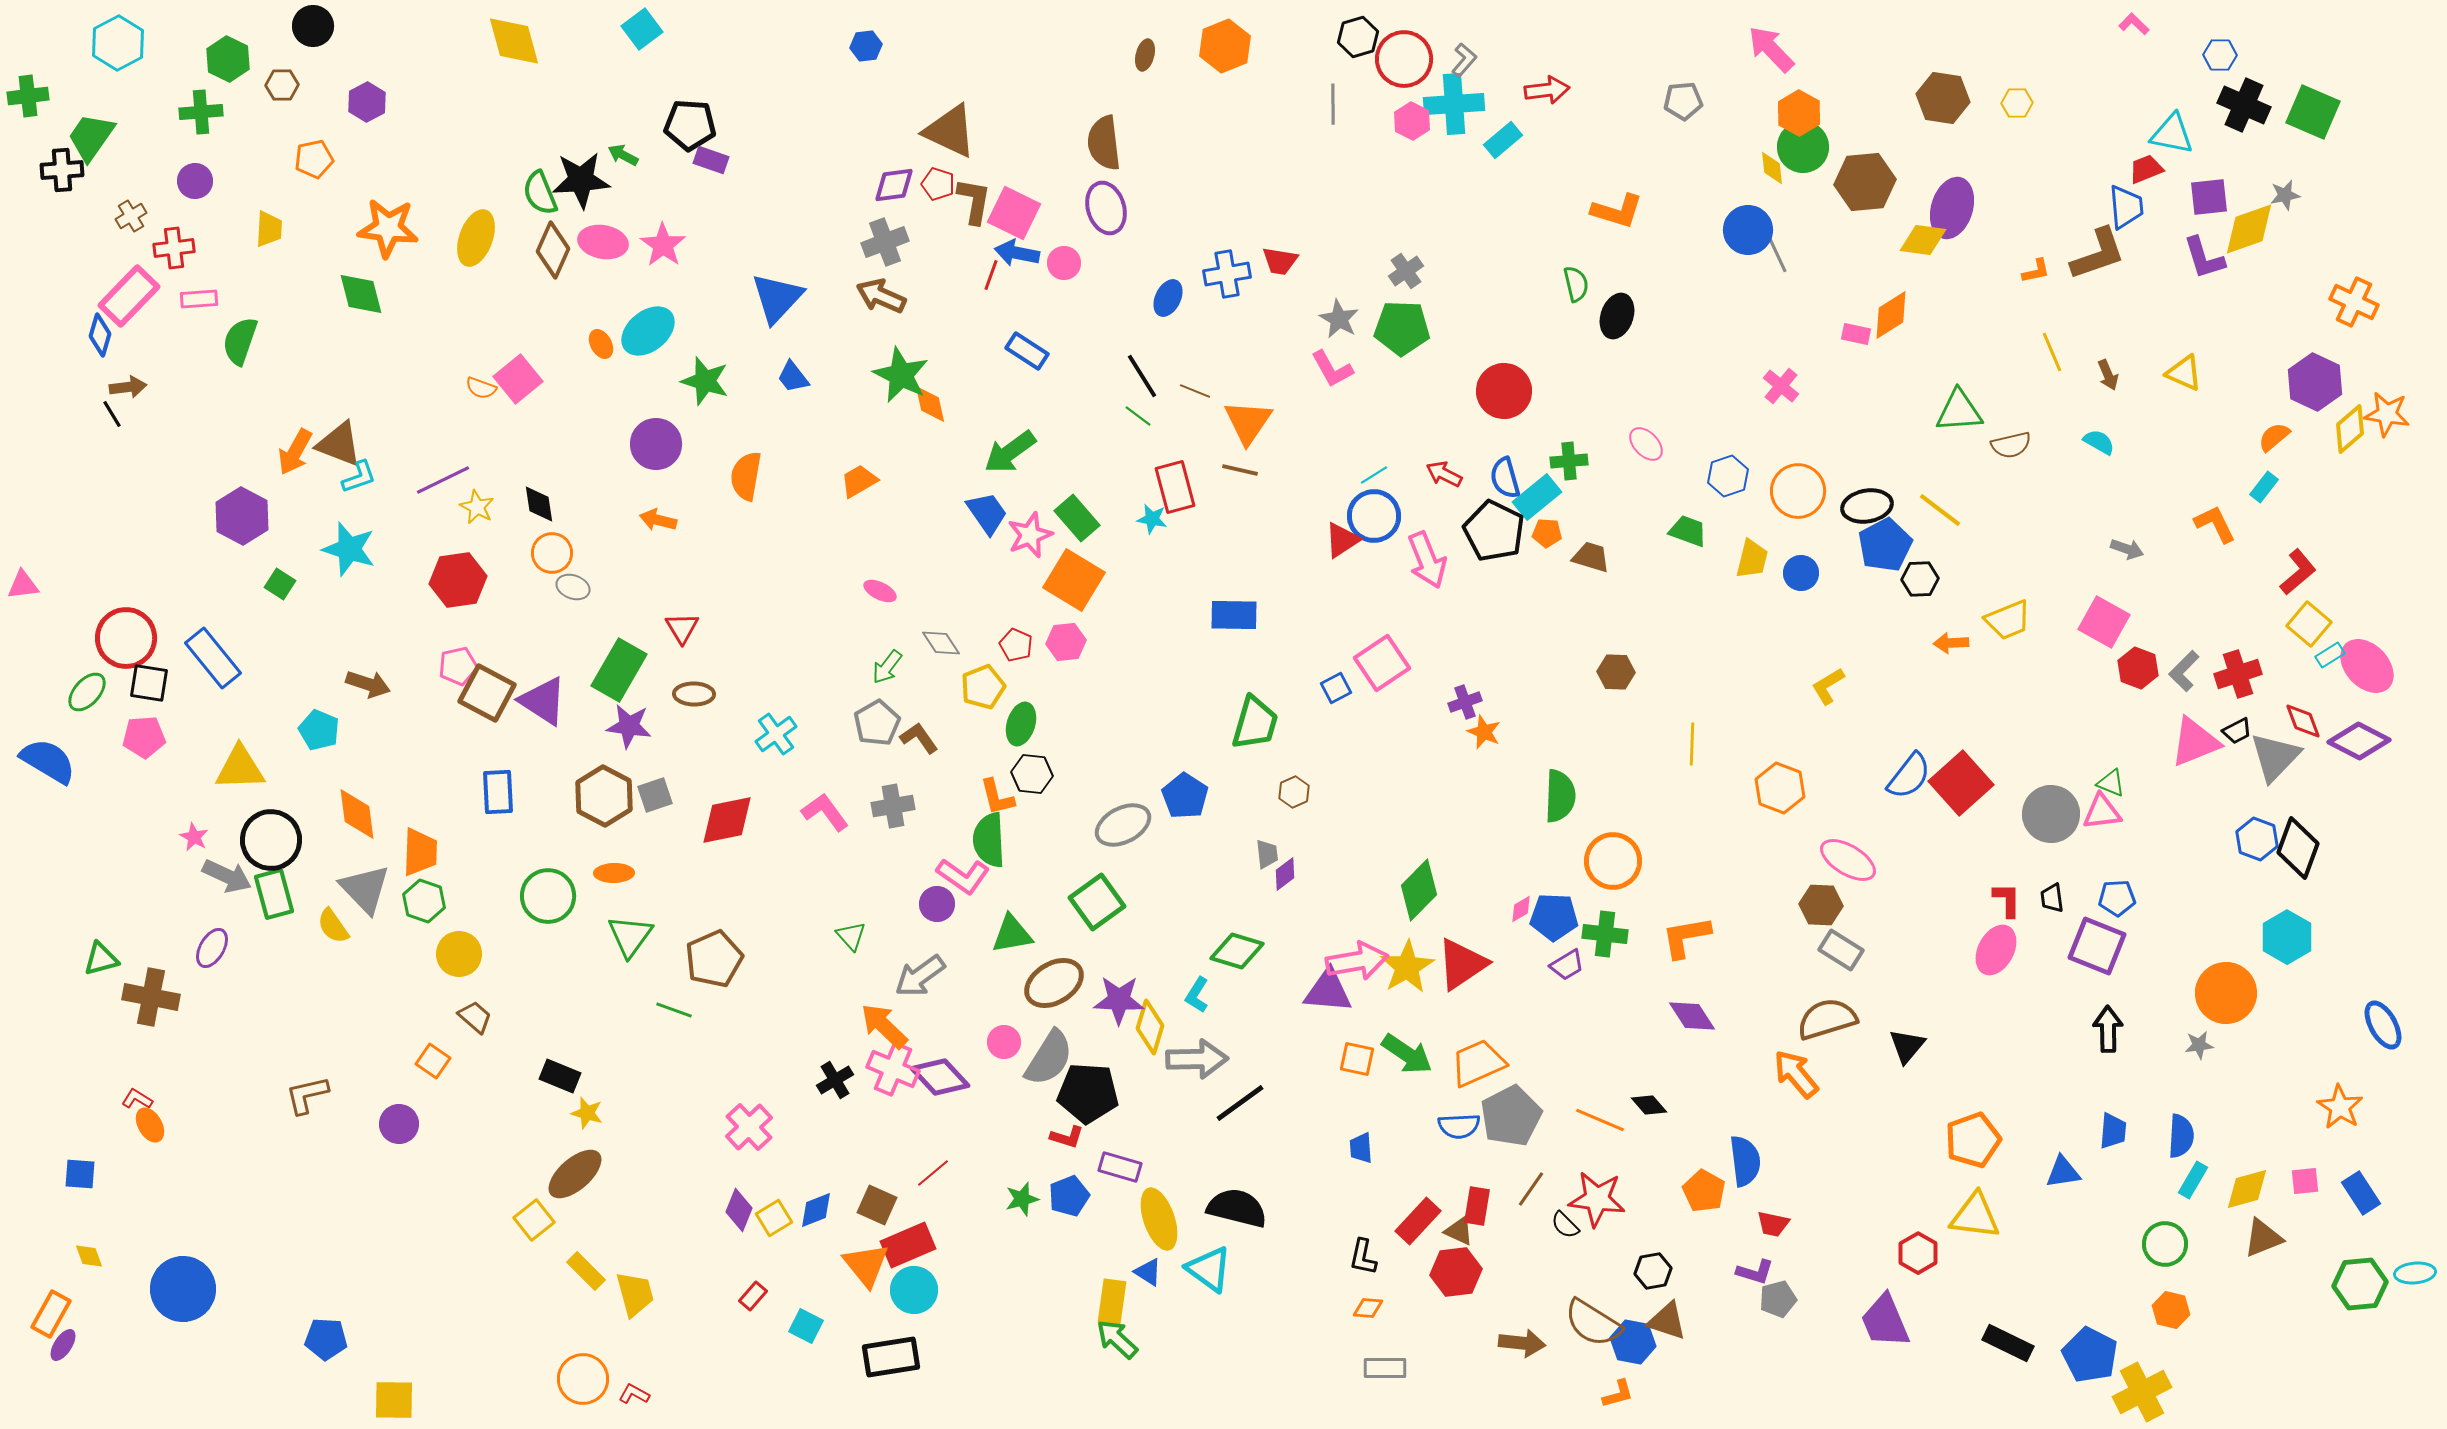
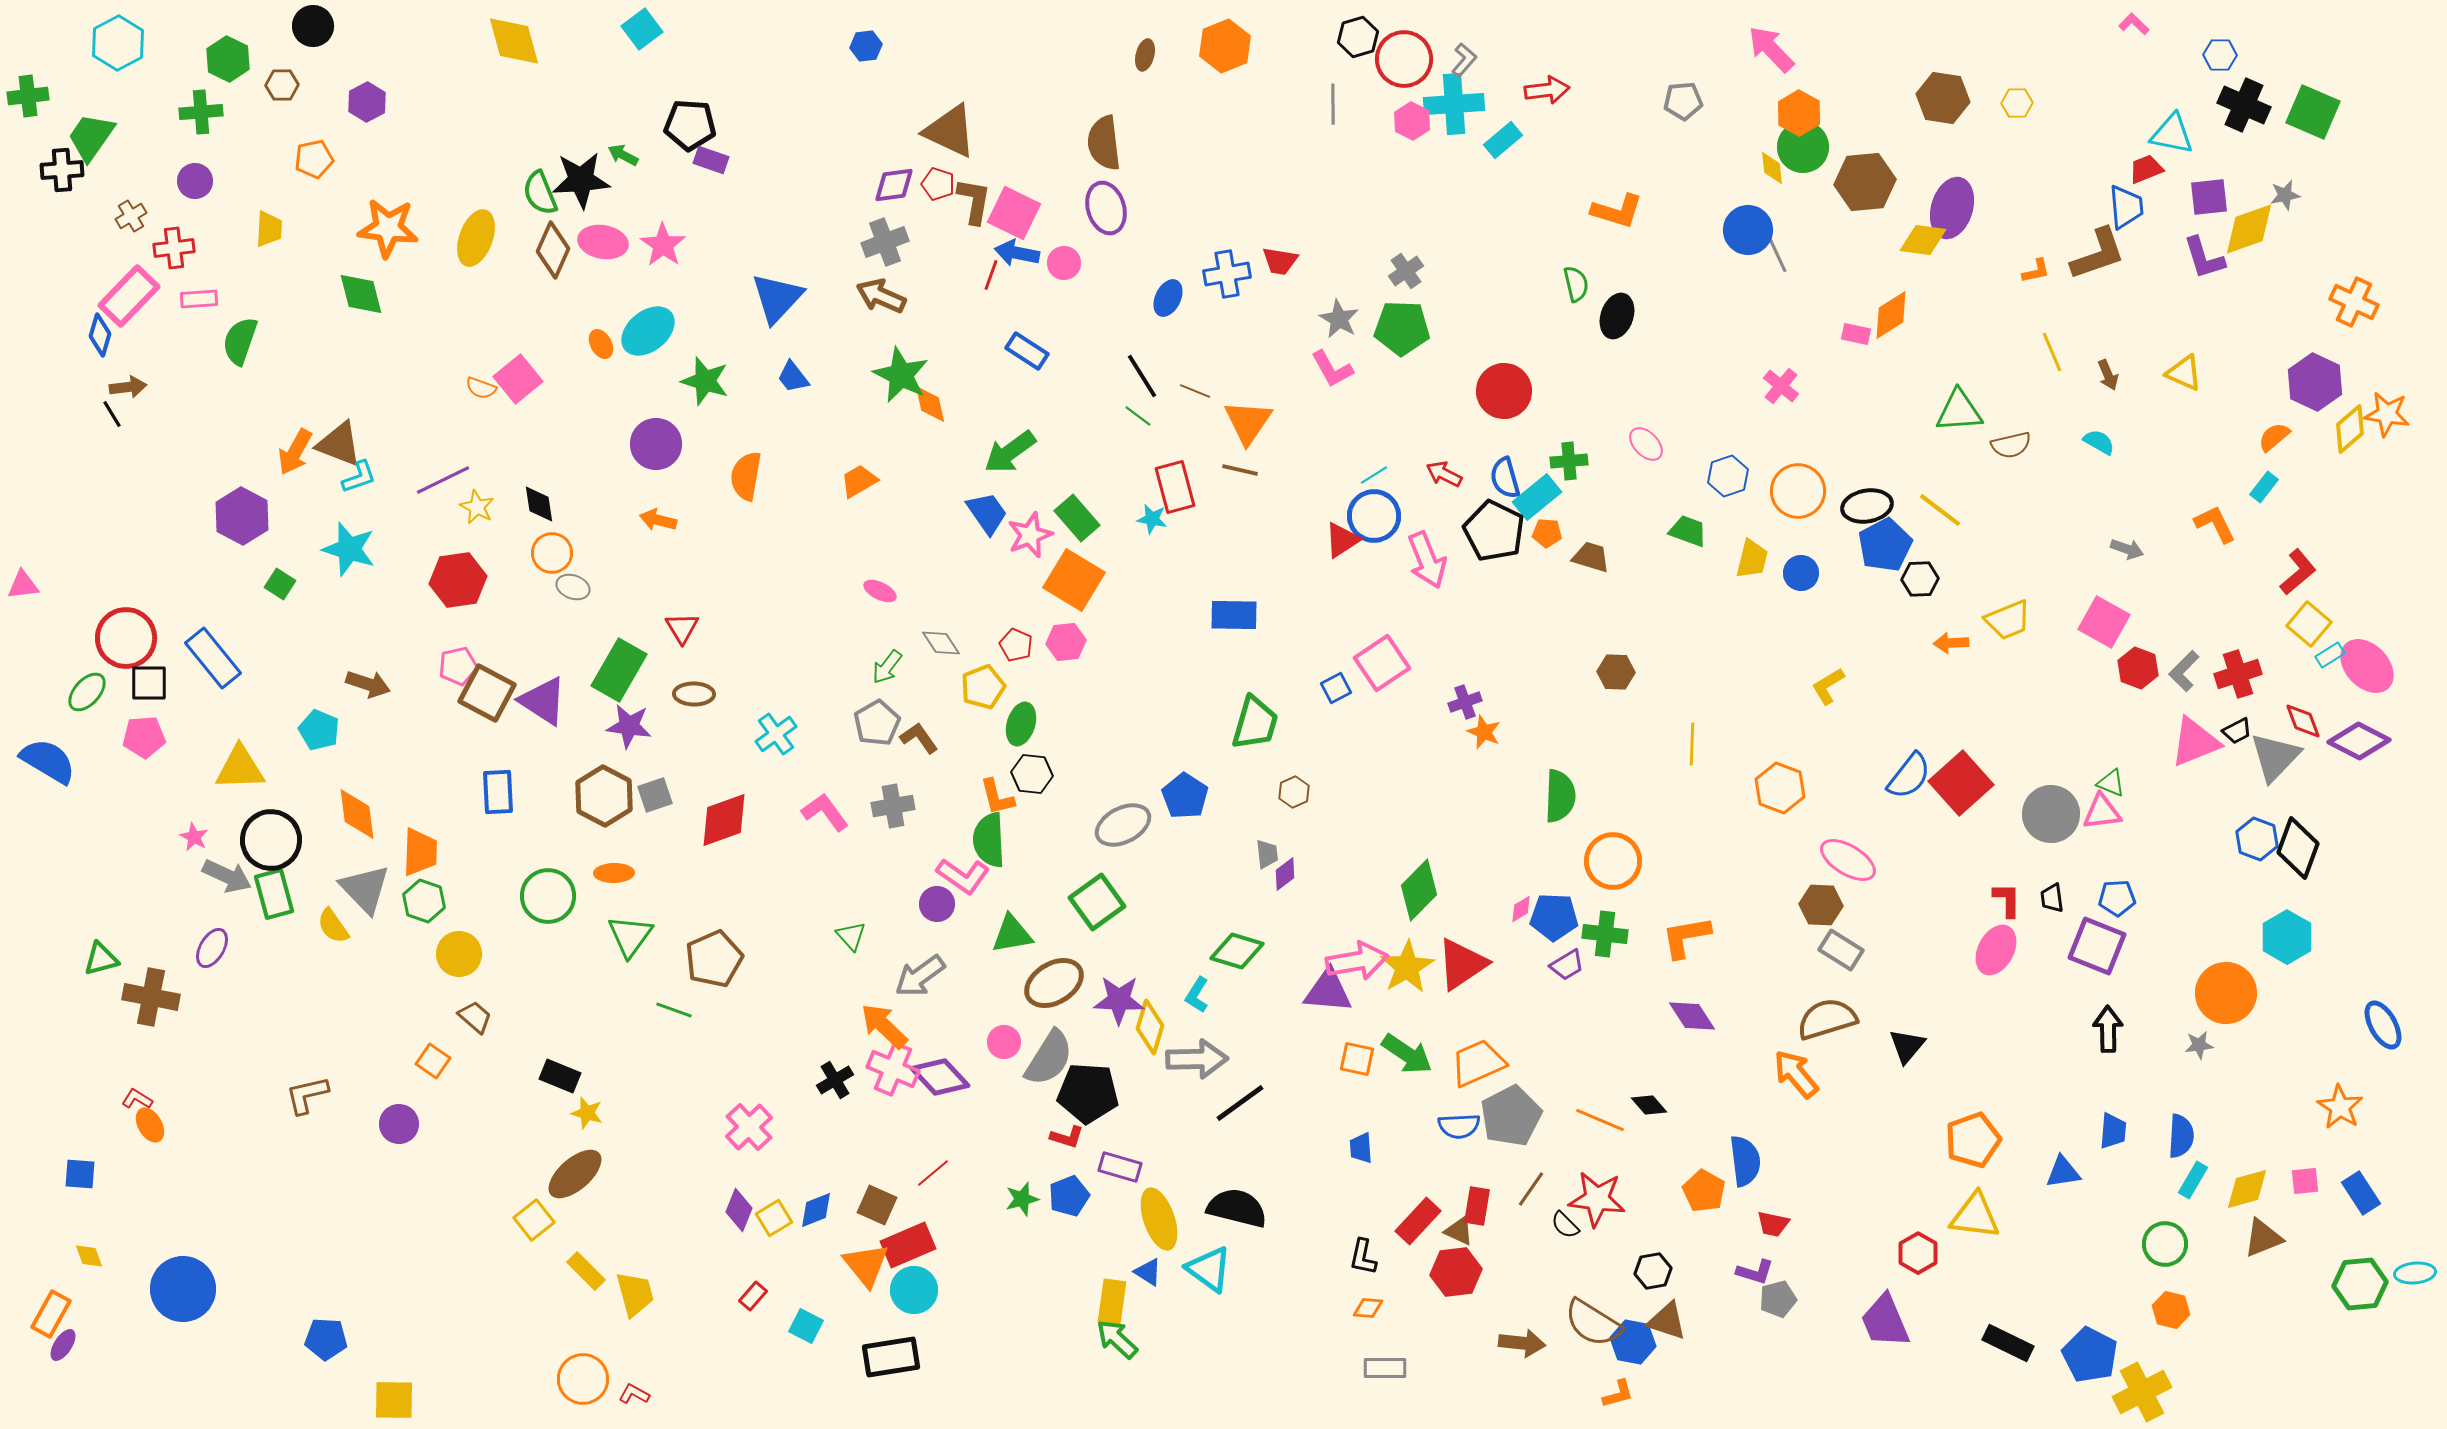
black square at (149, 683): rotated 9 degrees counterclockwise
red diamond at (727, 820): moved 3 px left; rotated 8 degrees counterclockwise
